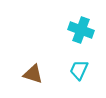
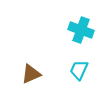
brown triangle: moved 2 px left; rotated 40 degrees counterclockwise
